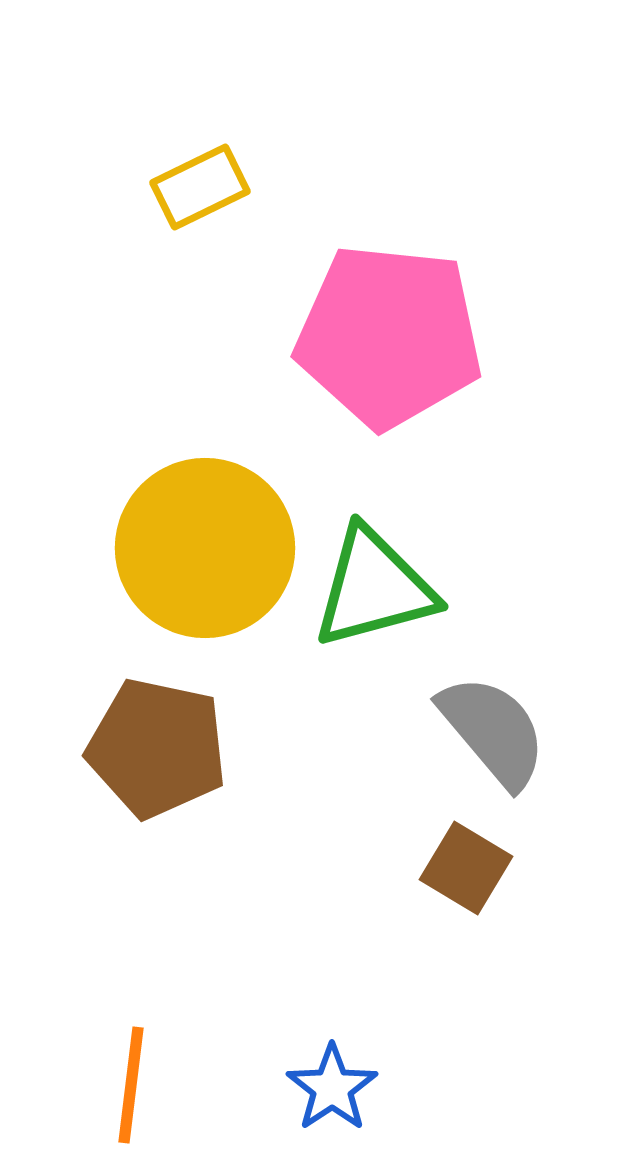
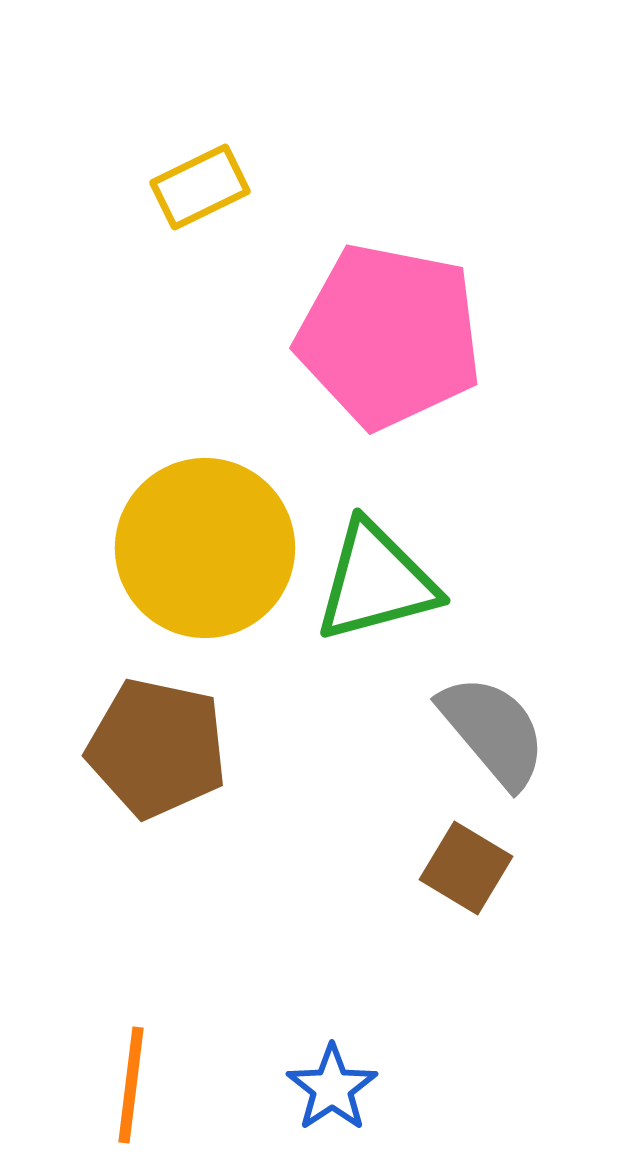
pink pentagon: rotated 5 degrees clockwise
green triangle: moved 2 px right, 6 px up
